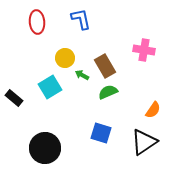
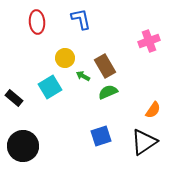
pink cross: moved 5 px right, 9 px up; rotated 30 degrees counterclockwise
green arrow: moved 1 px right, 1 px down
blue square: moved 3 px down; rotated 35 degrees counterclockwise
black circle: moved 22 px left, 2 px up
